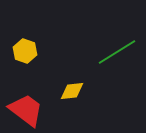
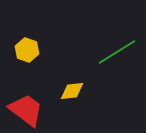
yellow hexagon: moved 2 px right, 1 px up
